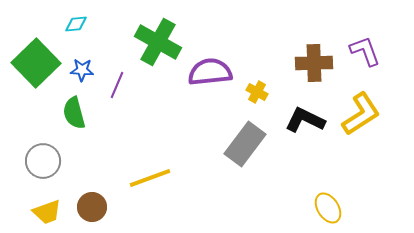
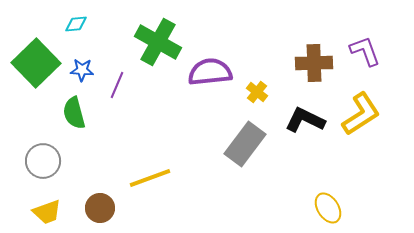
yellow cross: rotated 10 degrees clockwise
brown circle: moved 8 px right, 1 px down
